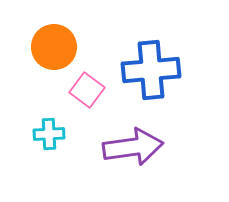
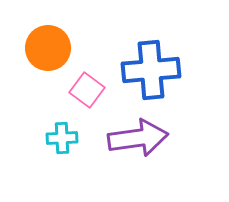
orange circle: moved 6 px left, 1 px down
cyan cross: moved 13 px right, 4 px down
purple arrow: moved 5 px right, 9 px up
